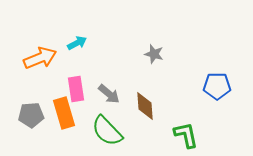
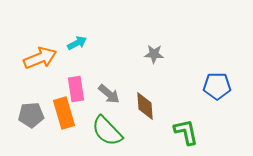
gray star: rotated 12 degrees counterclockwise
green L-shape: moved 3 px up
